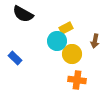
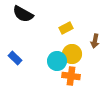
cyan circle: moved 20 px down
orange cross: moved 6 px left, 4 px up
